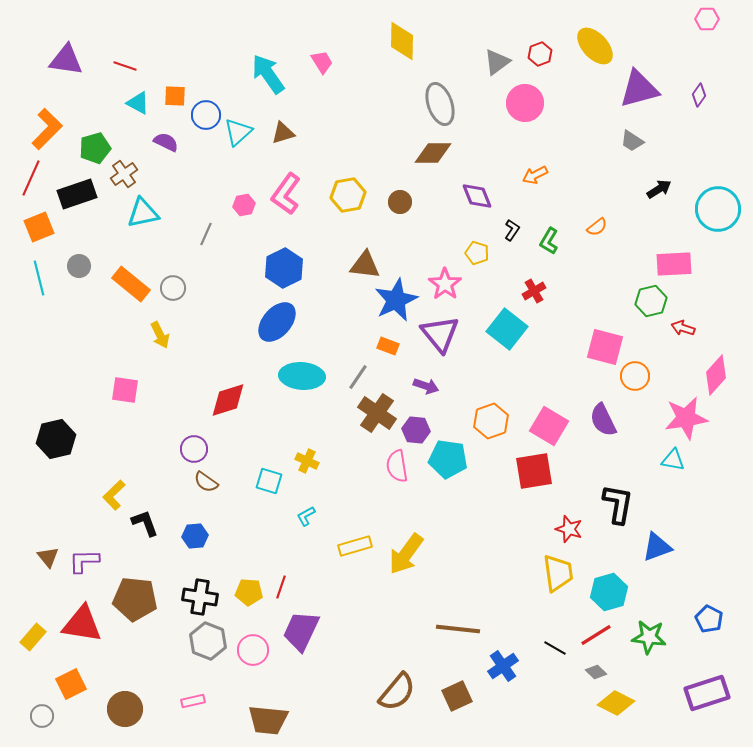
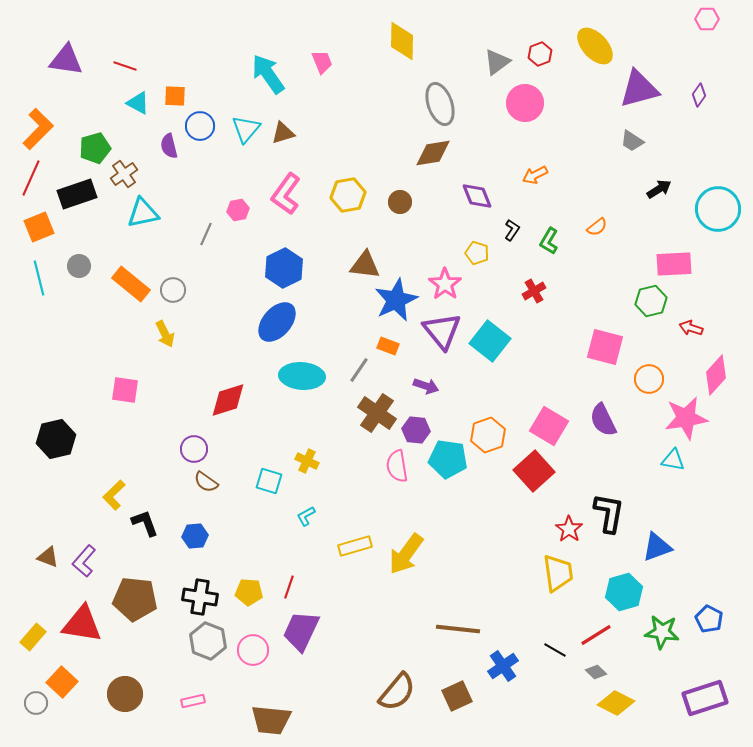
pink trapezoid at (322, 62): rotated 10 degrees clockwise
blue circle at (206, 115): moved 6 px left, 11 px down
orange L-shape at (47, 129): moved 9 px left
cyan triangle at (238, 132): moved 8 px right, 3 px up; rotated 8 degrees counterclockwise
purple semicircle at (166, 142): moved 3 px right, 4 px down; rotated 130 degrees counterclockwise
brown diamond at (433, 153): rotated 9 degrees counterclockwise
pink hexagon at (244, 205): moved 6 px left, 5 px down
gray circle at (173, 288): moved 2 px down
red arrow at (683, 328): moved 8 px right
cyan square at (507, 329): moved 17 px left, 12 px down
purple triangle at (440, 334): moved 2 px right, 3 px up
yellow arrow at (160, 335): moved 5 px right, 1 px up
orange circle at (635, 376): moved 14 px right, 3 px down
gray line at (358, 377): moved 1 px right, 7 px up
orange hexagon at (491, 421): moved 3 px left, 14 px down
red square at (534, 471): rotated 33 degrees counterclockwise
black L-shape at (618, 504): moved 9 px left, 9 px down
red star at (569, 529): rotated 16 degrees clockwise
brown triangle at (48, 557): rotated 30 degrees counterclockwise
purple L-shape at (84, 561): rotated 48 degrees counterclockwise
red line at (281, 587): moved 8 px right
cyan hexagon at (609, 592): moved 15 px right
green star at (649, 637): moved 13 px right, 5 px up
black line at (555, 648): moved 2 px down
orange square at (71, 684): moved 9 px left, 2 px up; rotated 20 degrees counterclockwise
purple rectangle at (707, 693): moved 2 px left, 5 px down
brown circle at (125, 709): moved 15 px up
gray circle at (42, 716): moved 6 px left, 13 px up
brown trapezoid at (268, 720): moved 3 px right
